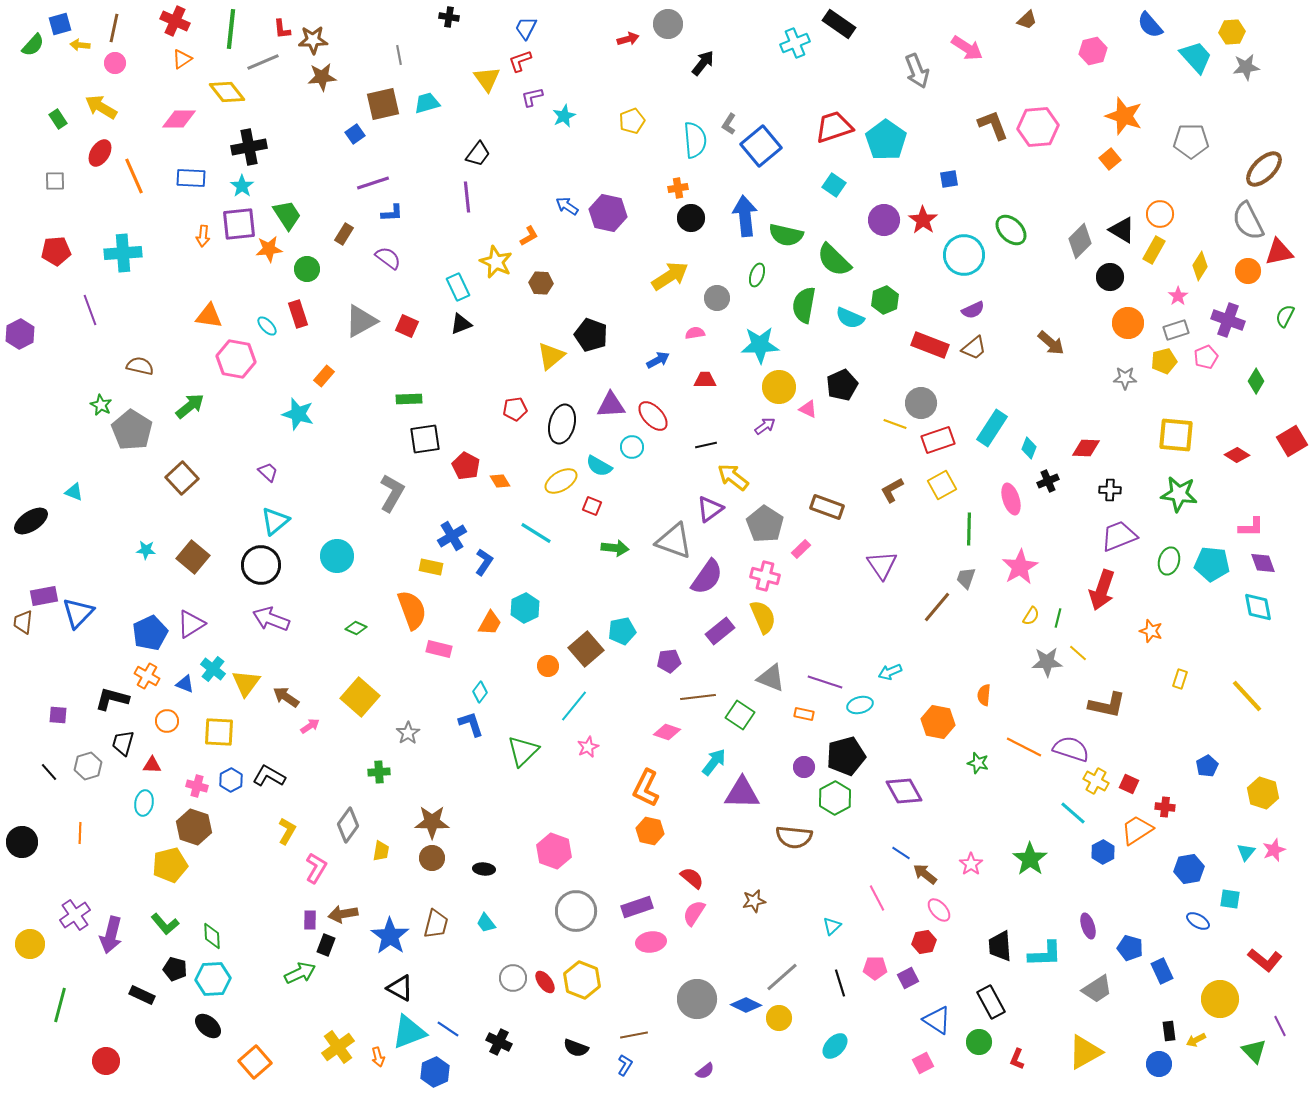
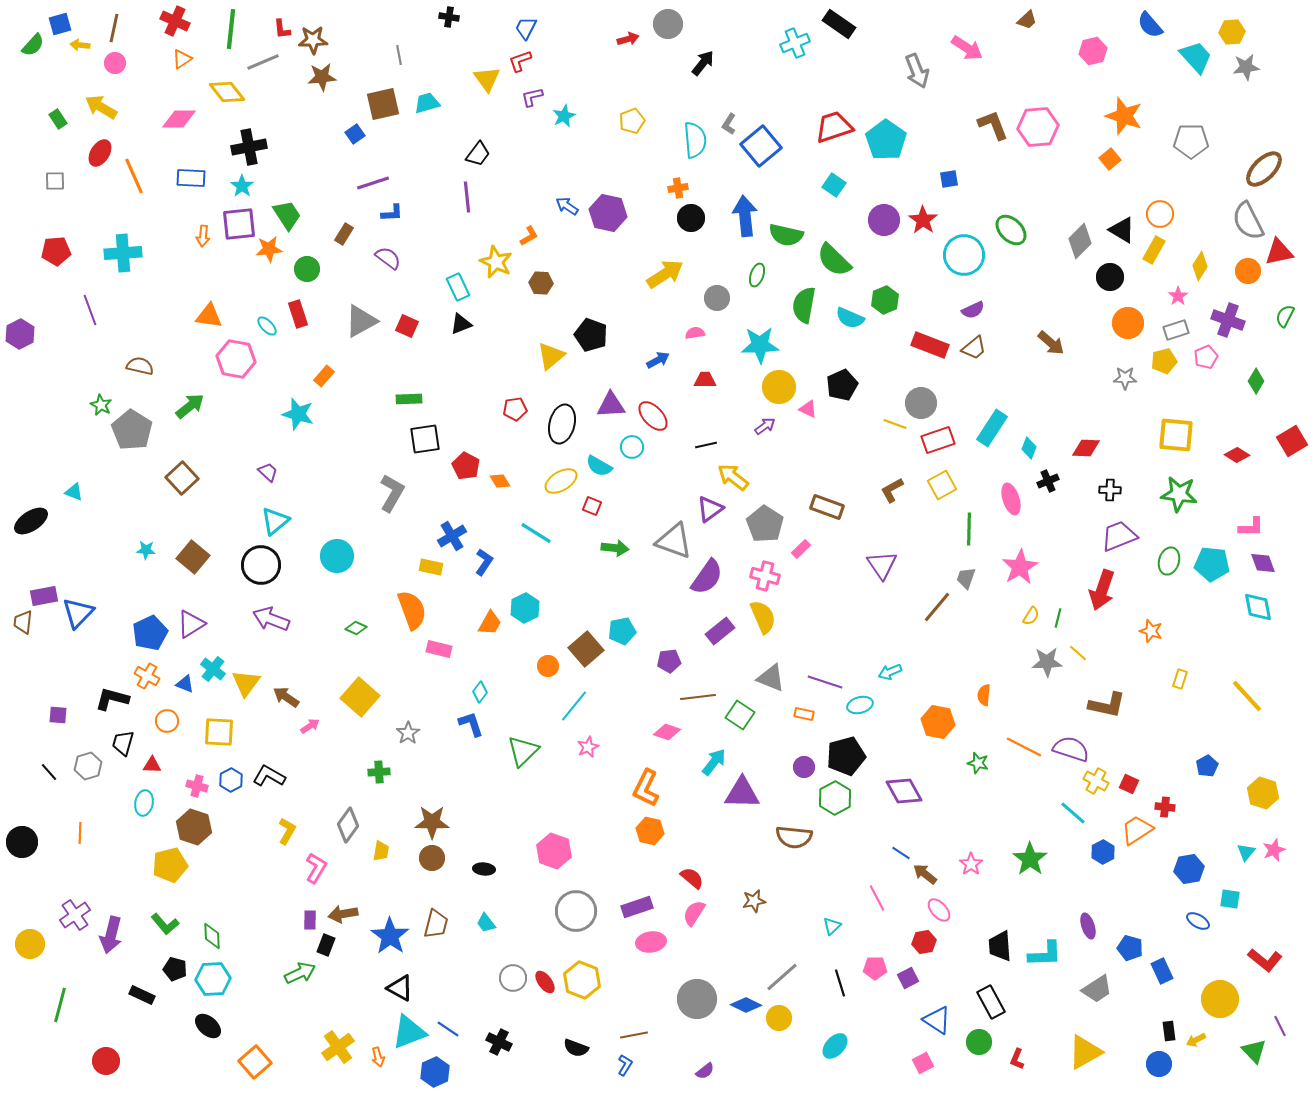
yellow arrow at (670, 276): moved 5 px left, 2 px up
